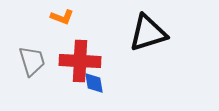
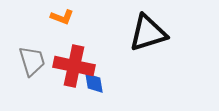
red cross: moved 6 px left, 5 px down; rotated 9 degrees clockwise
